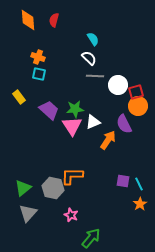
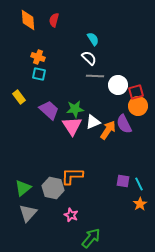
orange arrow: moved 10 px up
